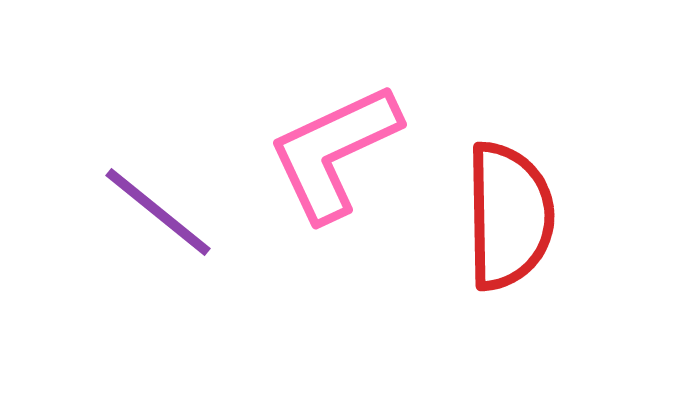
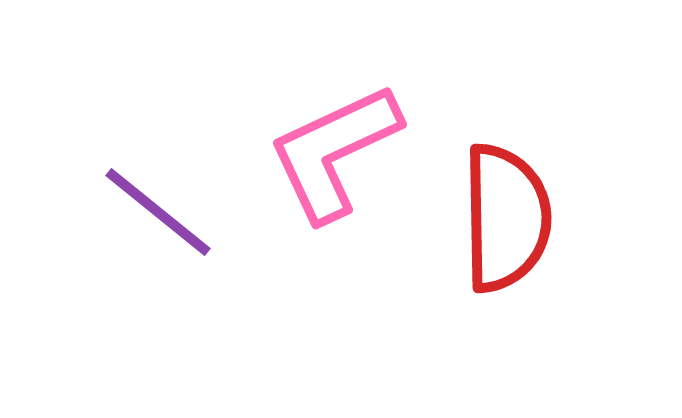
red semicircle: moved 3 px left, 2 px down
